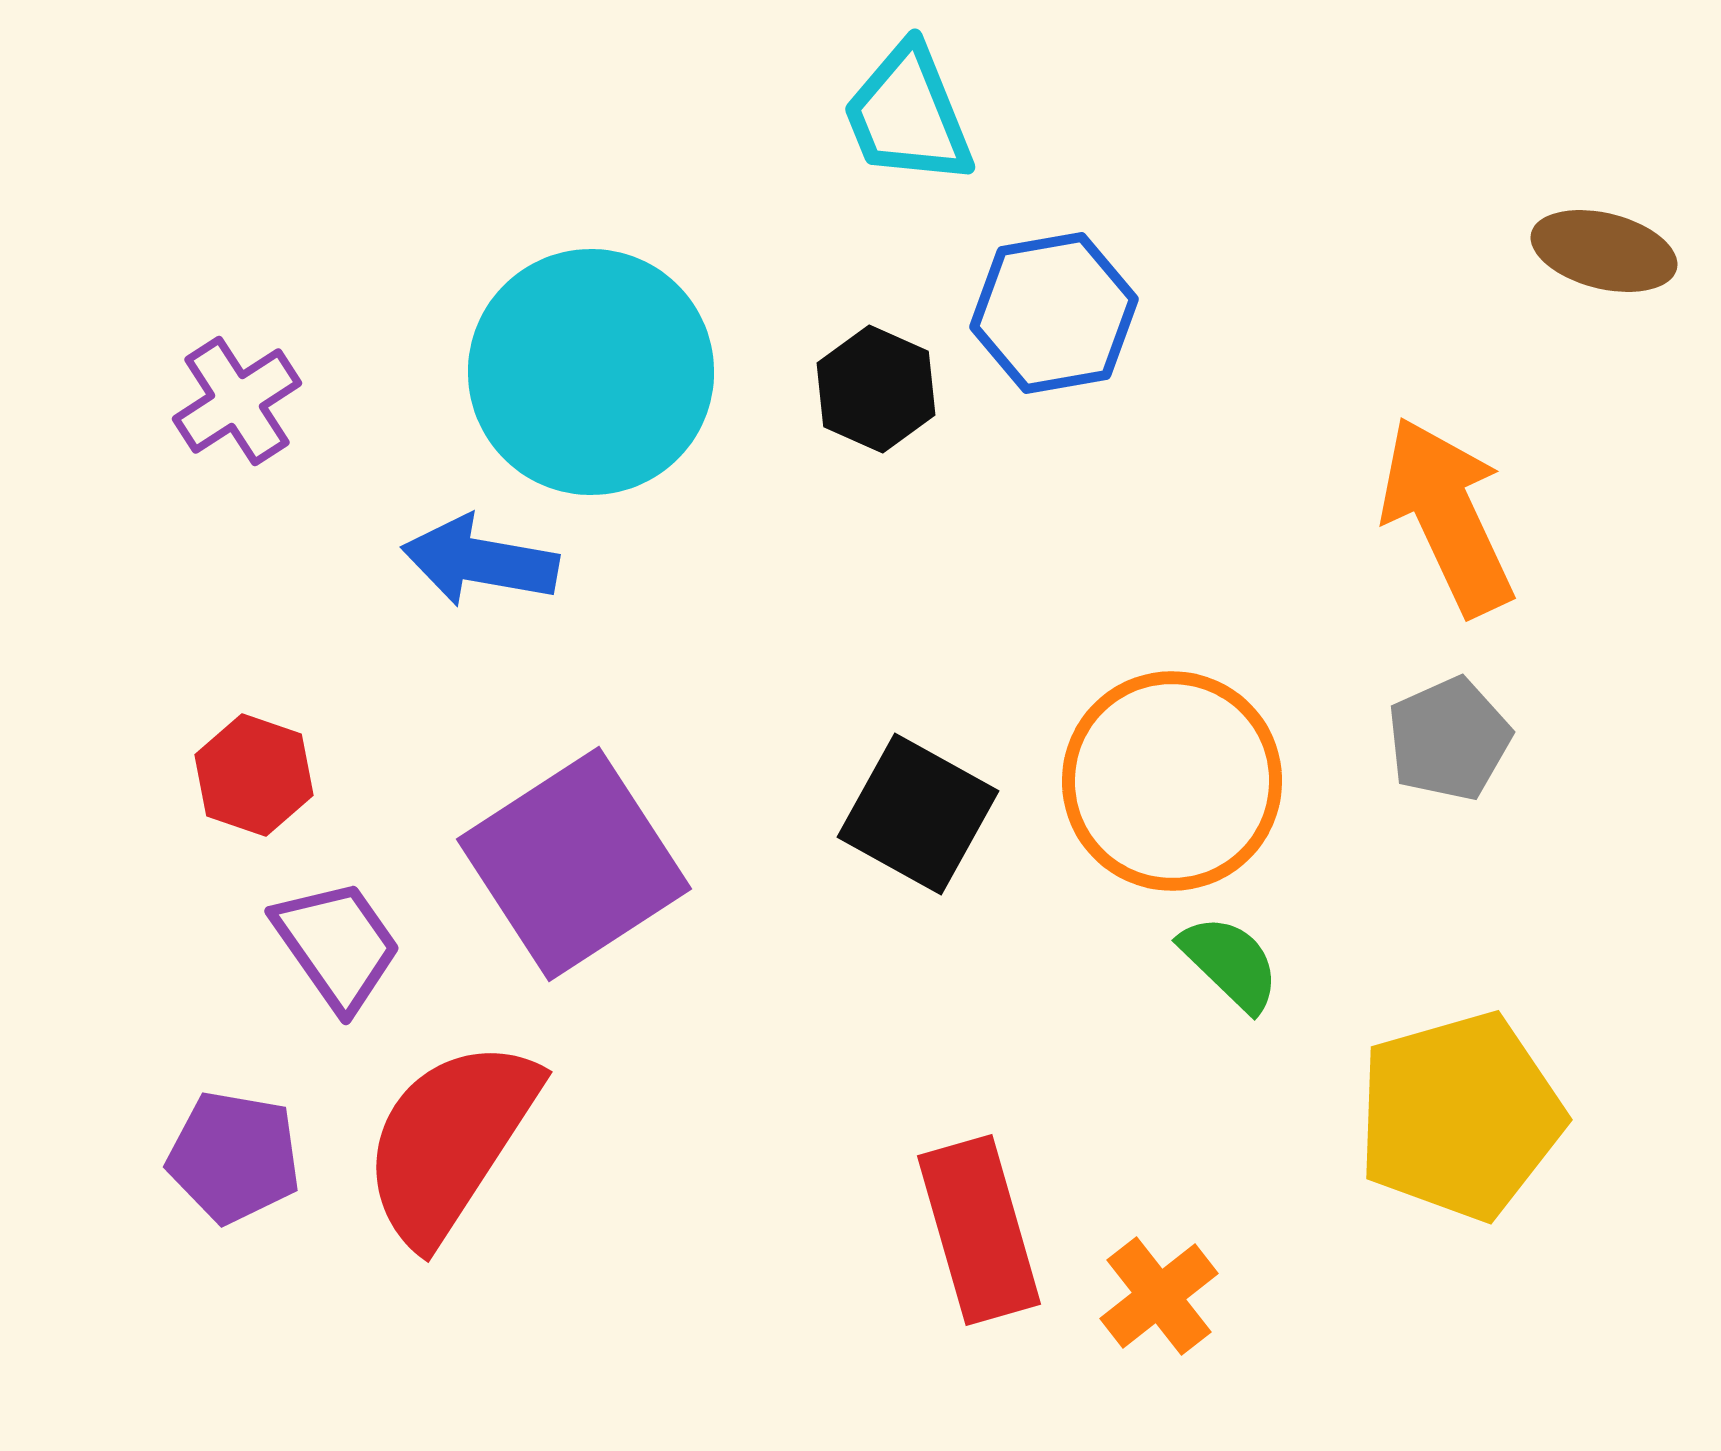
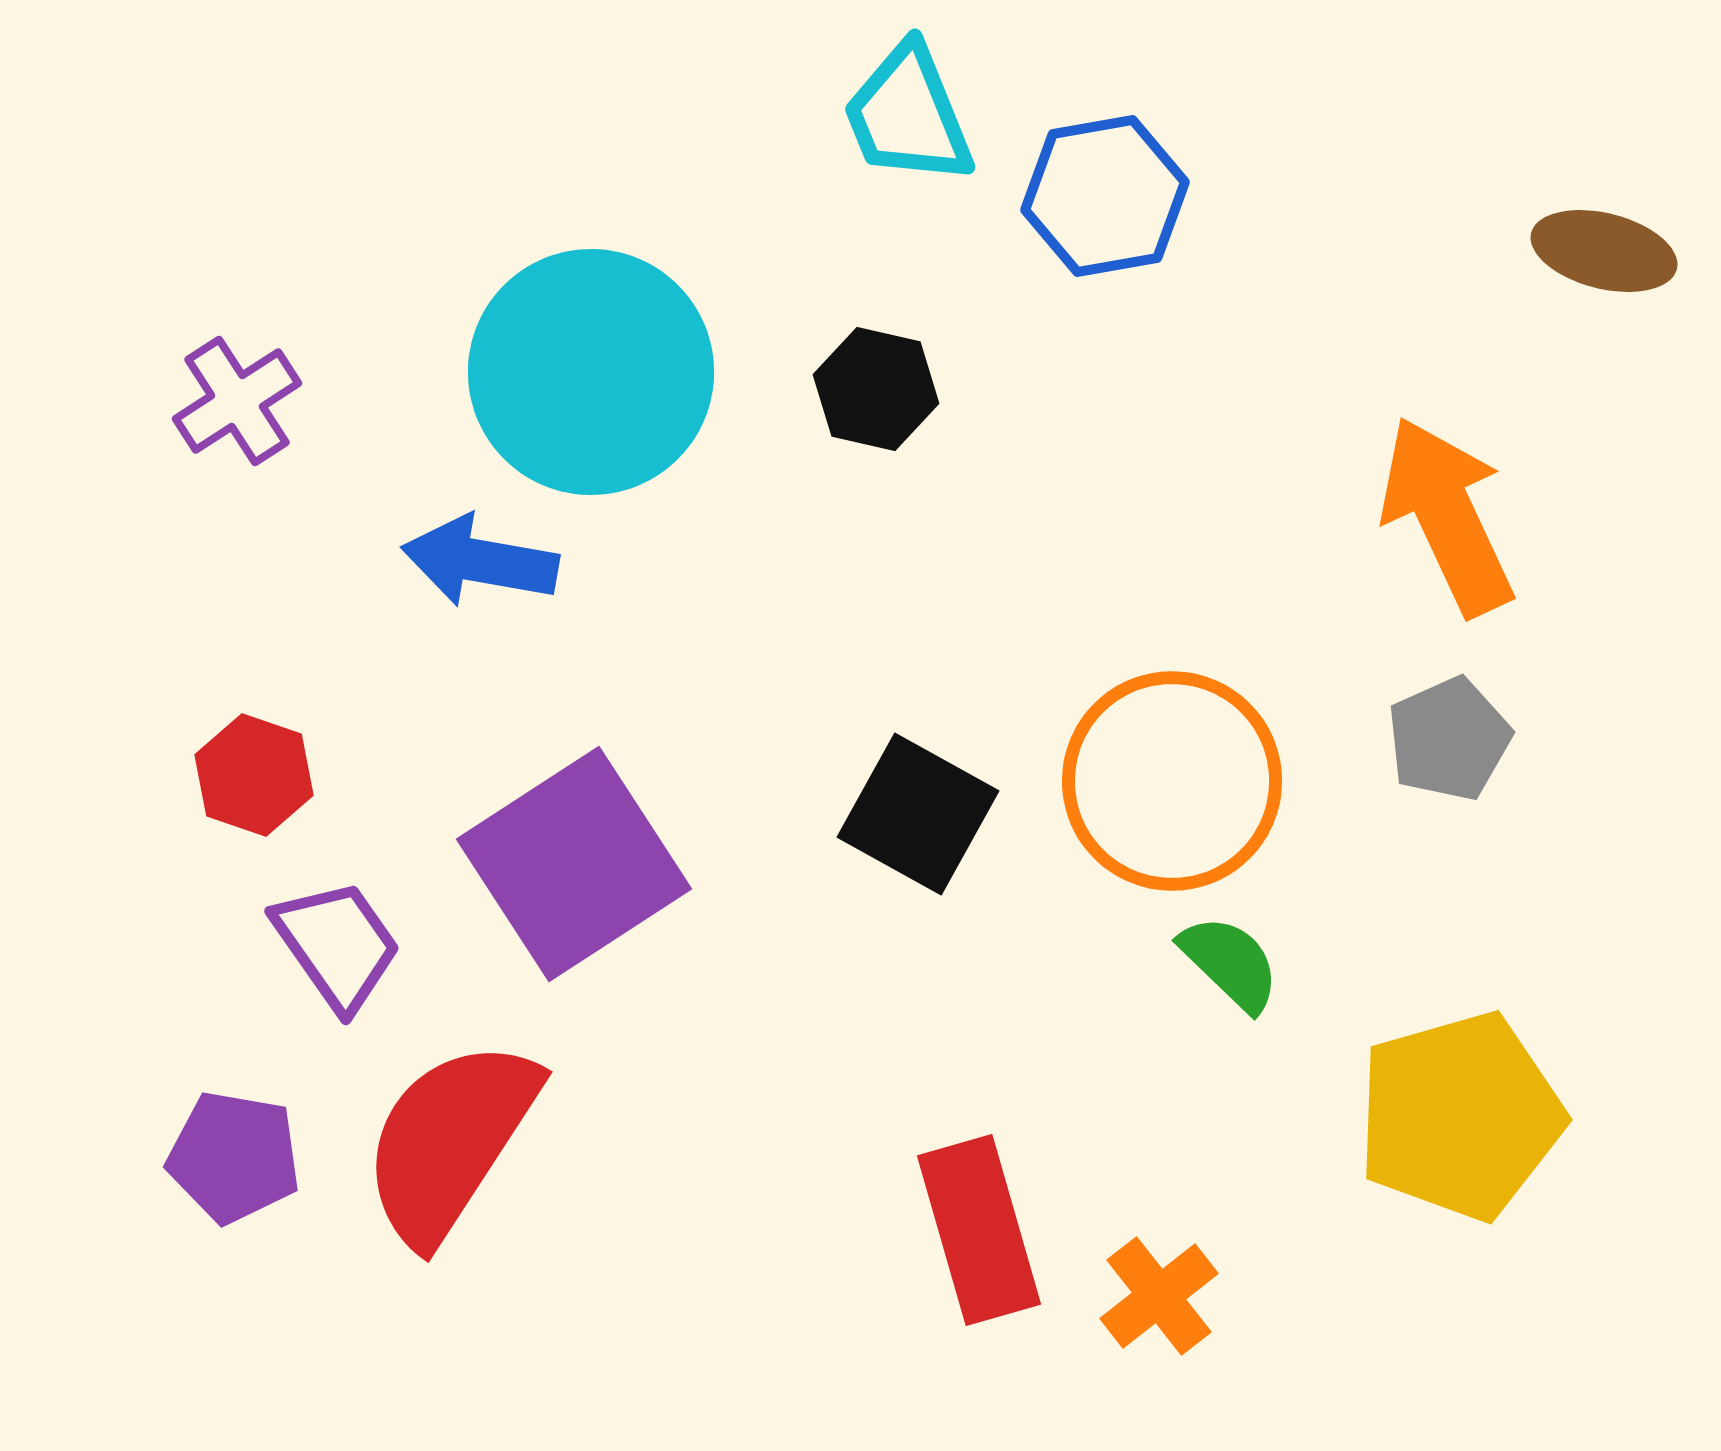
blue hexagon: moved 51 px right, 117 px up
black hexagon: rotated 11 degrees counterclockwise
